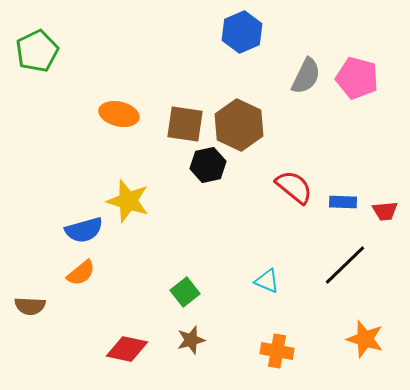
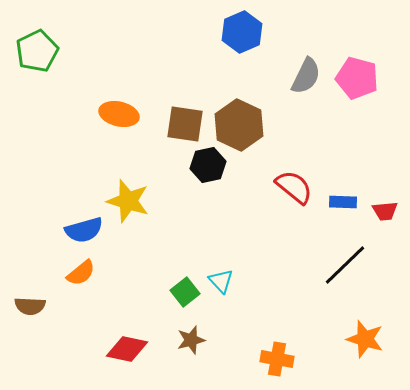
cyan triangle: moved 46 px left; rotated 24 degrees clockwise
orange cross: moved 8 px down
